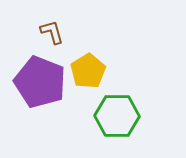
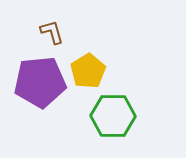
purple pentagon: rotated 27 degrees counterclockwise
green hexagon: moved 4 px left
